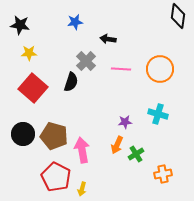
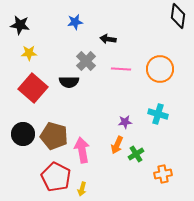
black semicircle: moved 2 px left; rotated 72 degrees clockwise
